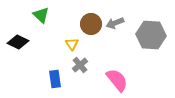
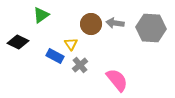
green triangle: rotated 42 degrees clockwise
gray arrow: rotated 30 degrees clockwise
gray hexagon: moved 7 px up
yellow triangle: moved 1 px left
blue rectangle: moved 23 px up; rotated 54 degrees counterclockwise
